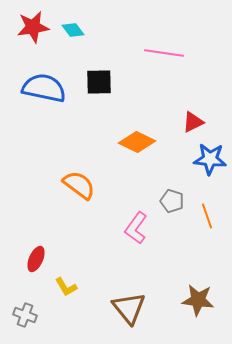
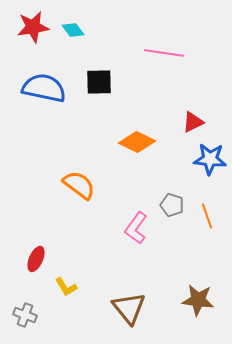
gray pentagon: moved 4 px down
